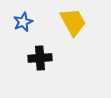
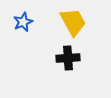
black cross: moved 28 px right
